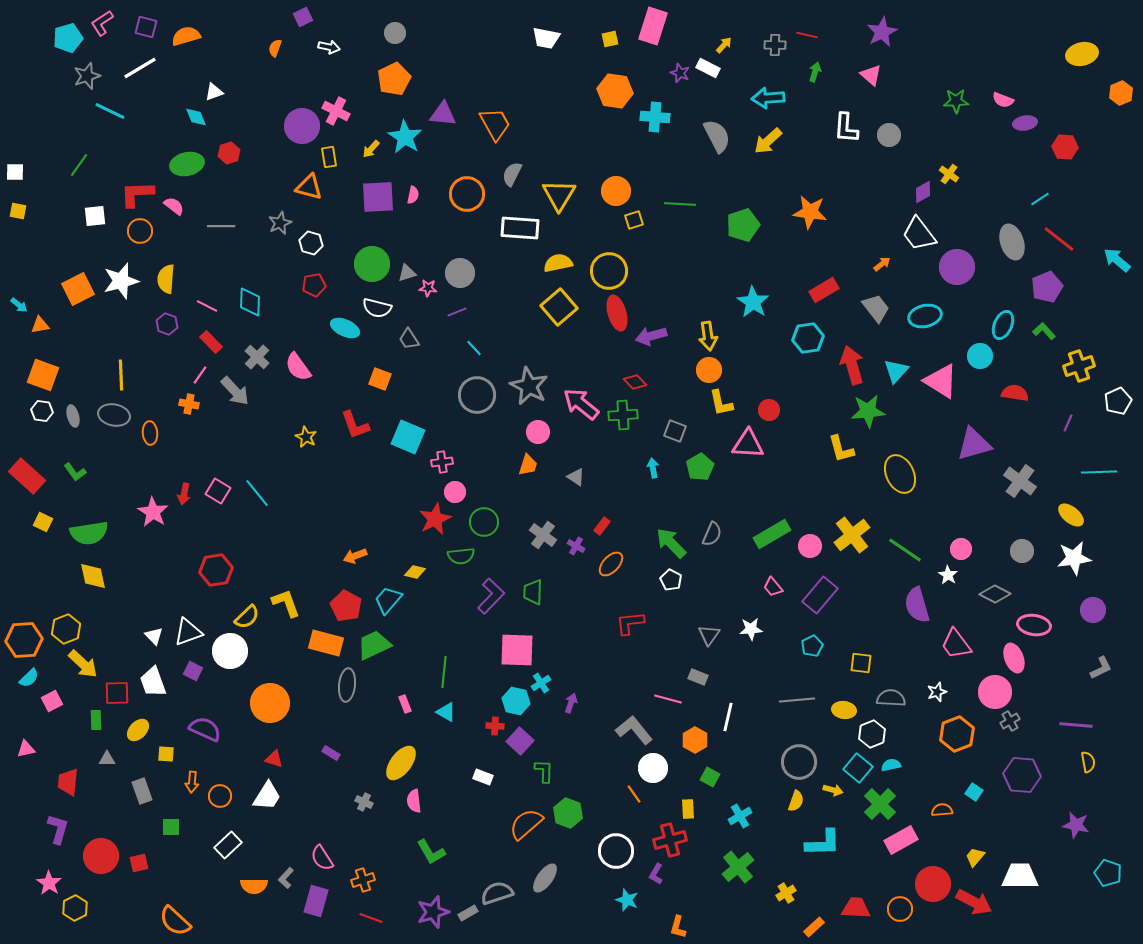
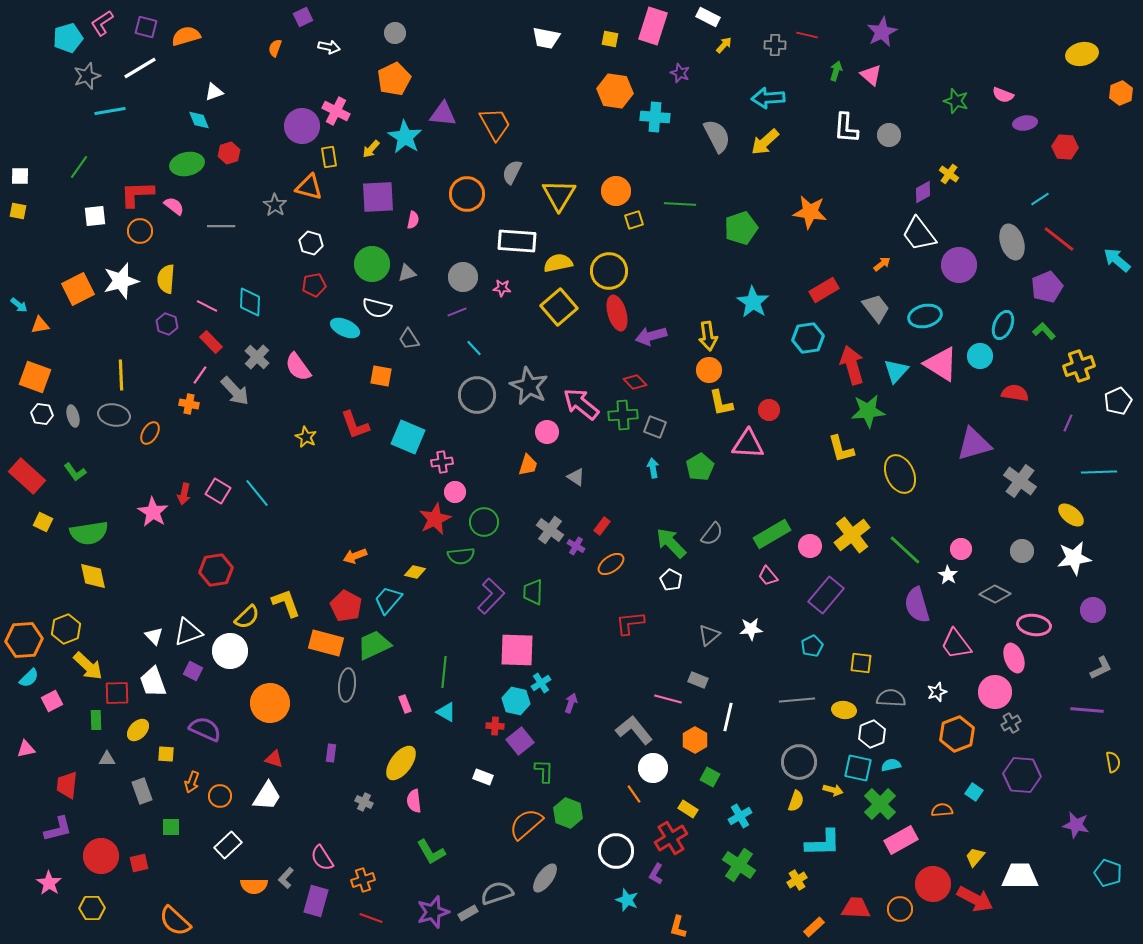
yellow square at (610, 39): rotated 24 degrees clockwise
white rectangle at (708, 68): moved 51 px up
green arrow at (815, 72): moved 21 px right, 1 px up
pink semicircle at (1003, 100): moved 5 px up
green star at (956, 101): rotated 20 degrees clockwise
cyan line at (110, 111): rotated 36 degrees counterclockwise
cyan diamond at (196, 117): moved 3 px right, 3 px down
yellow arrow at (768, 141): moved 3 px left, 1 px down
green line at (79, 165): moved 2 px down
white square at (15, 172): moved 5 px right, 4 px down
gray semicircle at (512, 174): moved 2 px up
pink semicircle at (413, 195): moved 25 px down
gray star at (280, 223): moved 5 px left, 18 px up; rotated 15 degrees counterclockwise
green pentagon at (743, 225): moved 2 px left, 3 px down
white rectangle at (520, 228): moved 3 px left, 13 px down
purple circle at (957, 267): moved 2 px right, 2 px up
gray circle at (460, 273): moved 3 px right, 4 px down
pink star at (428, 288): moved 74 px right
orange square at (43, 375): moved 8 px left, 2 px down
orange square at (380, 379): moved 1 px right, 3 px up; rotated 10 degrees counterclockwise
pink triangle at (941, 381): moved 17 px up
white hexagon at (42, 411): moved 3 px down
gray square at (675, 431): moved 20 px left, 4 px up
pink circle at (538, 432): moved 9 px right
orange ellipse at (150, 433): rotated 35 degrees clockwise
gray semicircle at (712, 534): rotated 15 degrees clockwise
gray cross at (543, 535): moved 7 px right, 5 px up
green line at (905, 550): rotated 9 degrees clockwise
orange ellipse at (611, 564): rotated 12 degrees clockwise
pink trapezoid at (773, 587): moved 5 px left, 11 px up
purple rectangle at (820, 595): moved 6 px right
gray triangle at (709, 635): rotated 15 degrees clockwise
yellow arrow at (83, 664): moved 5 px right, 2 px down
gray rectangle at (698, 677): moved 3 px down
gray cross at (1010, 721): moved 1 px right, 2 px down
purple line at (1076, 725): moved 11 px right, 15 px up
purple square at (520, 741): rotated 8 degrees clockwise
purple rectangle at (331, 753): rotated 66 degrees clockwise
yellow semicircle at (1088, 762): moved 25 px right
cyan square at (858, 768): rotated 28 degrees counterclockwise
red trapezoid at (68, 782): moved 1 px left, 3 px down
orange arrow at (192, 782): rotated 15 degrees clockwise
yellow rectangle at (688, 809): rotated 54 degrees counterclockwise
purple L-shape at (58, 829): rotated 60 degrees clockwise
red cross at (670, 840): moved 1 px right, 2 px up; rotated 16 degrees counterclockwise
green cross at (738, 867): moved 1 px right, 2 px up; rotated 16 degrees counterclockwise
yellow cross at (786, 893): moved 11 px right, 13 px up
red arrow at (974, 902): moved 1 px right, 3 px up
yellow hexagon at (75, 908): moved 17 px right; rotated 25 degrees clockwise
